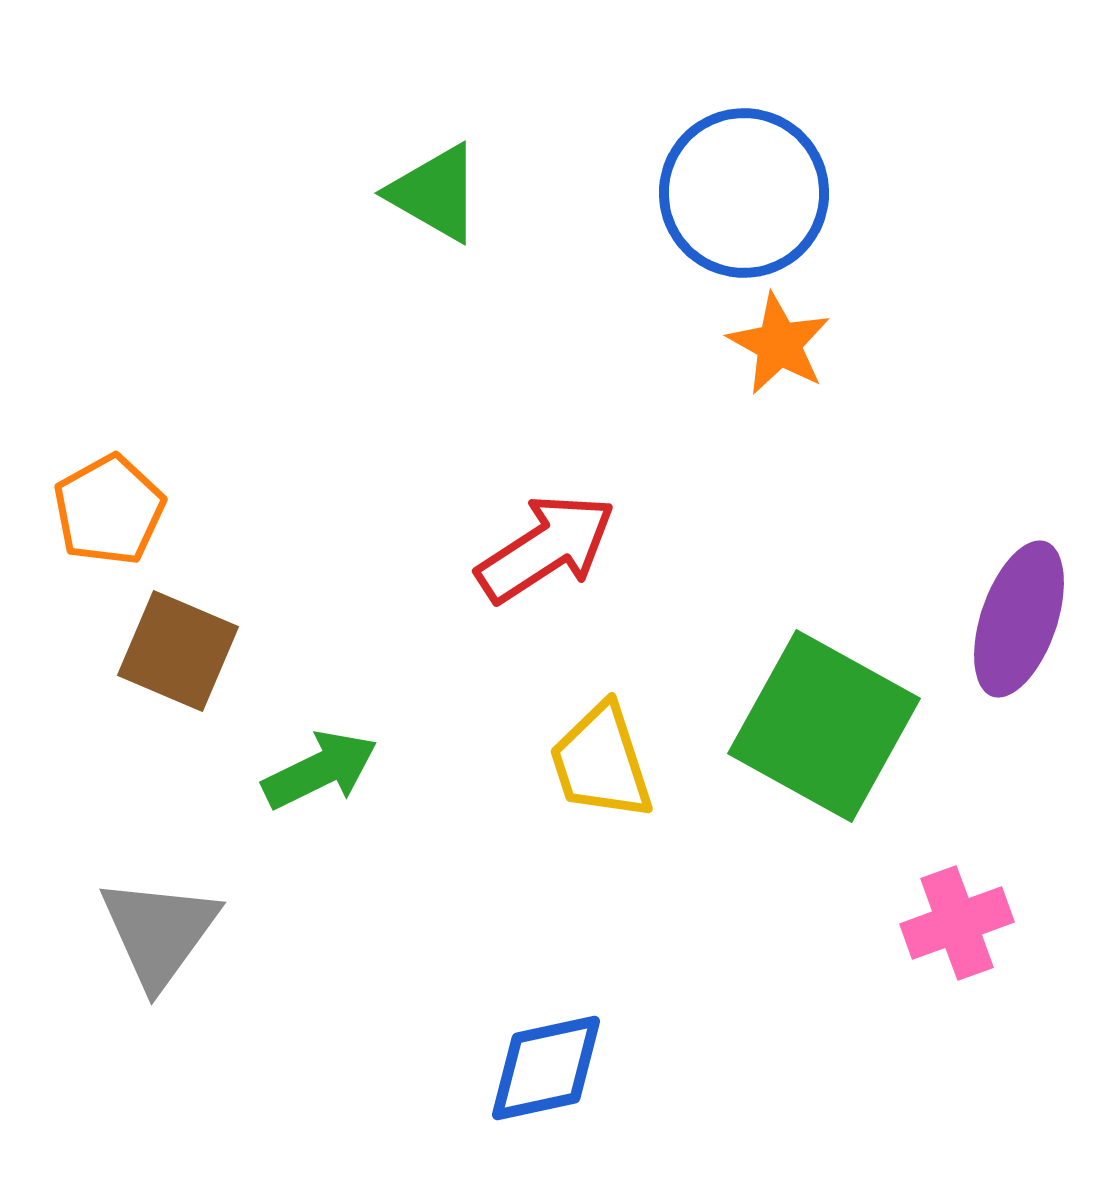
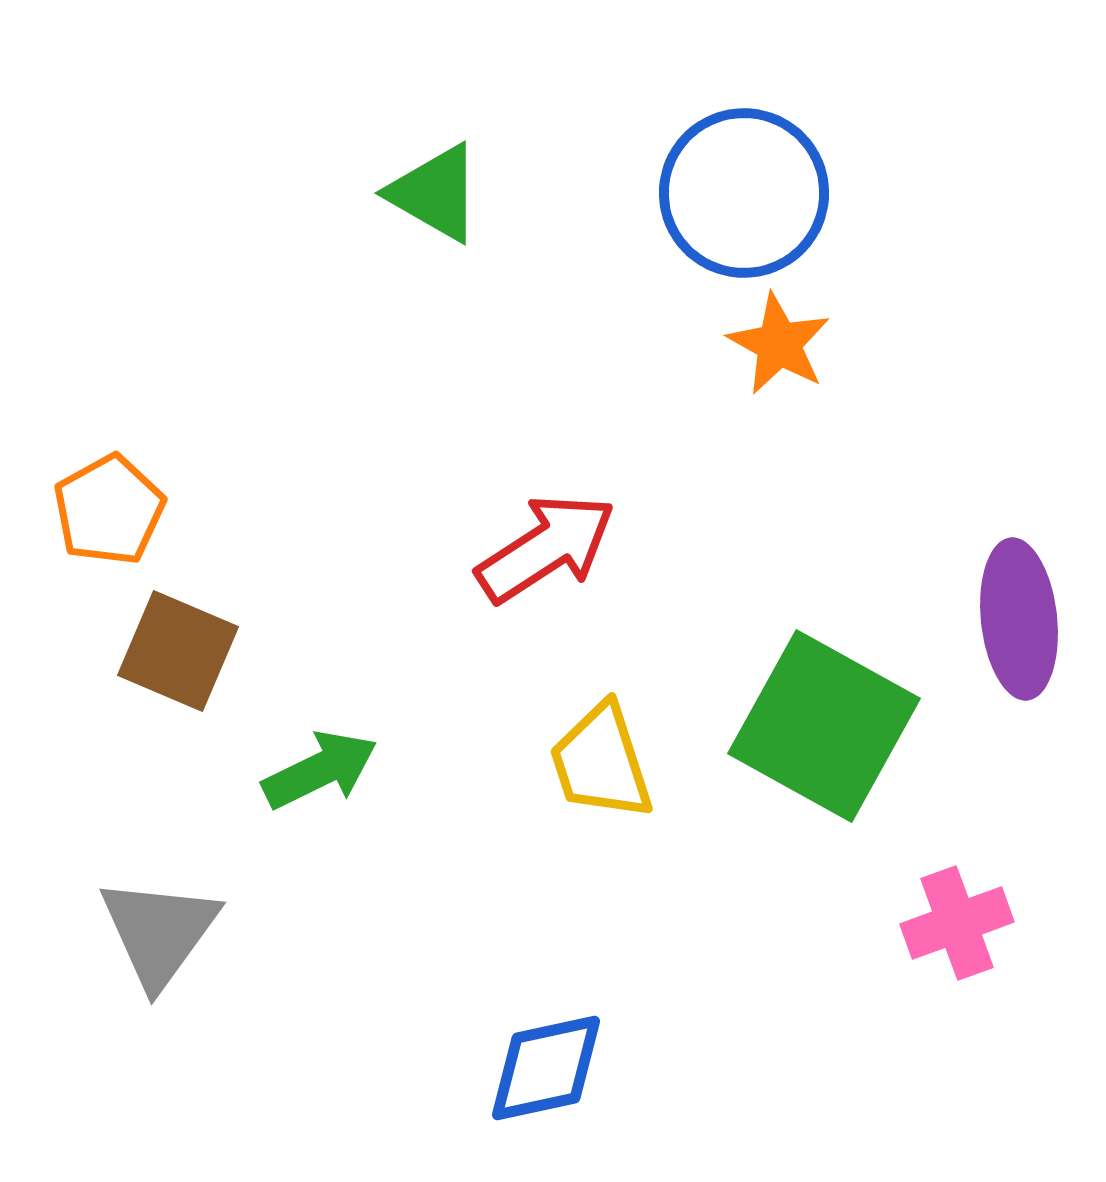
purple ellipse: rotated 25 degrees counterclockwise
